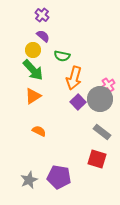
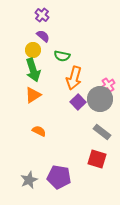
green arrow: rotated 25 degrees clockwise
orange triangle: moved 1 px up
